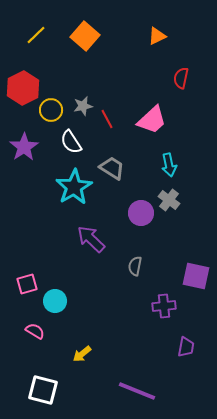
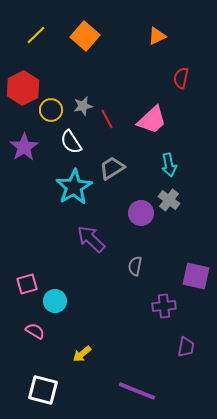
gray trapezoid: rotated 64 degrees counterclockwise
